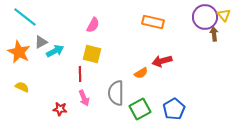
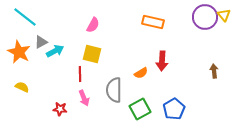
brown arrow: moved 37 px down
red arrow: rotated 72 degrees counterclockwise
gray semicircle: moved 2 px left, 3 px up
